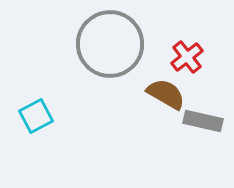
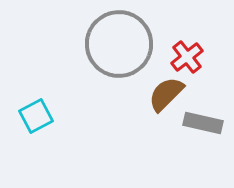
gray circle: moved 9 px right
brown semicircle: rotated 75 degrees counterclockwise
gray rectangle: moved 2 px down
